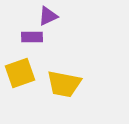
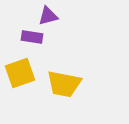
purple triangle: rotated 10 degrees clockwise
purple rectangle: rotated 10 degrees clockwise
